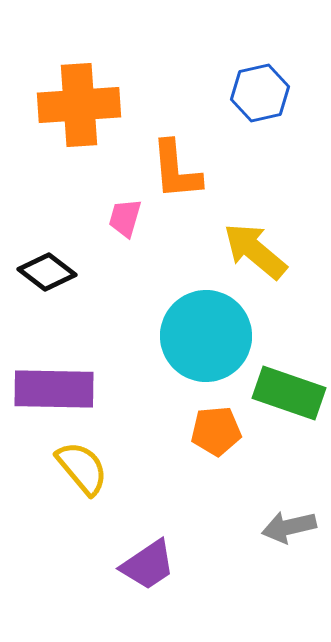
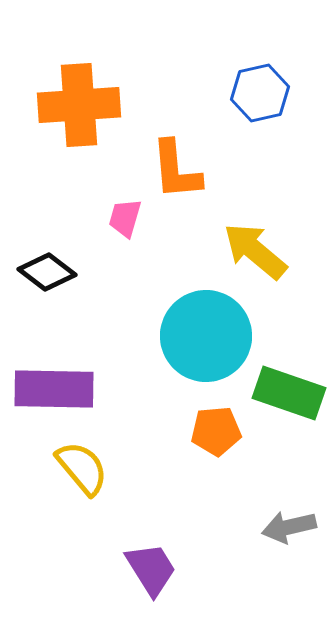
purple trapezoid: moved 3 px right, 4 px down; rotated 88 degrees counterclockwise
